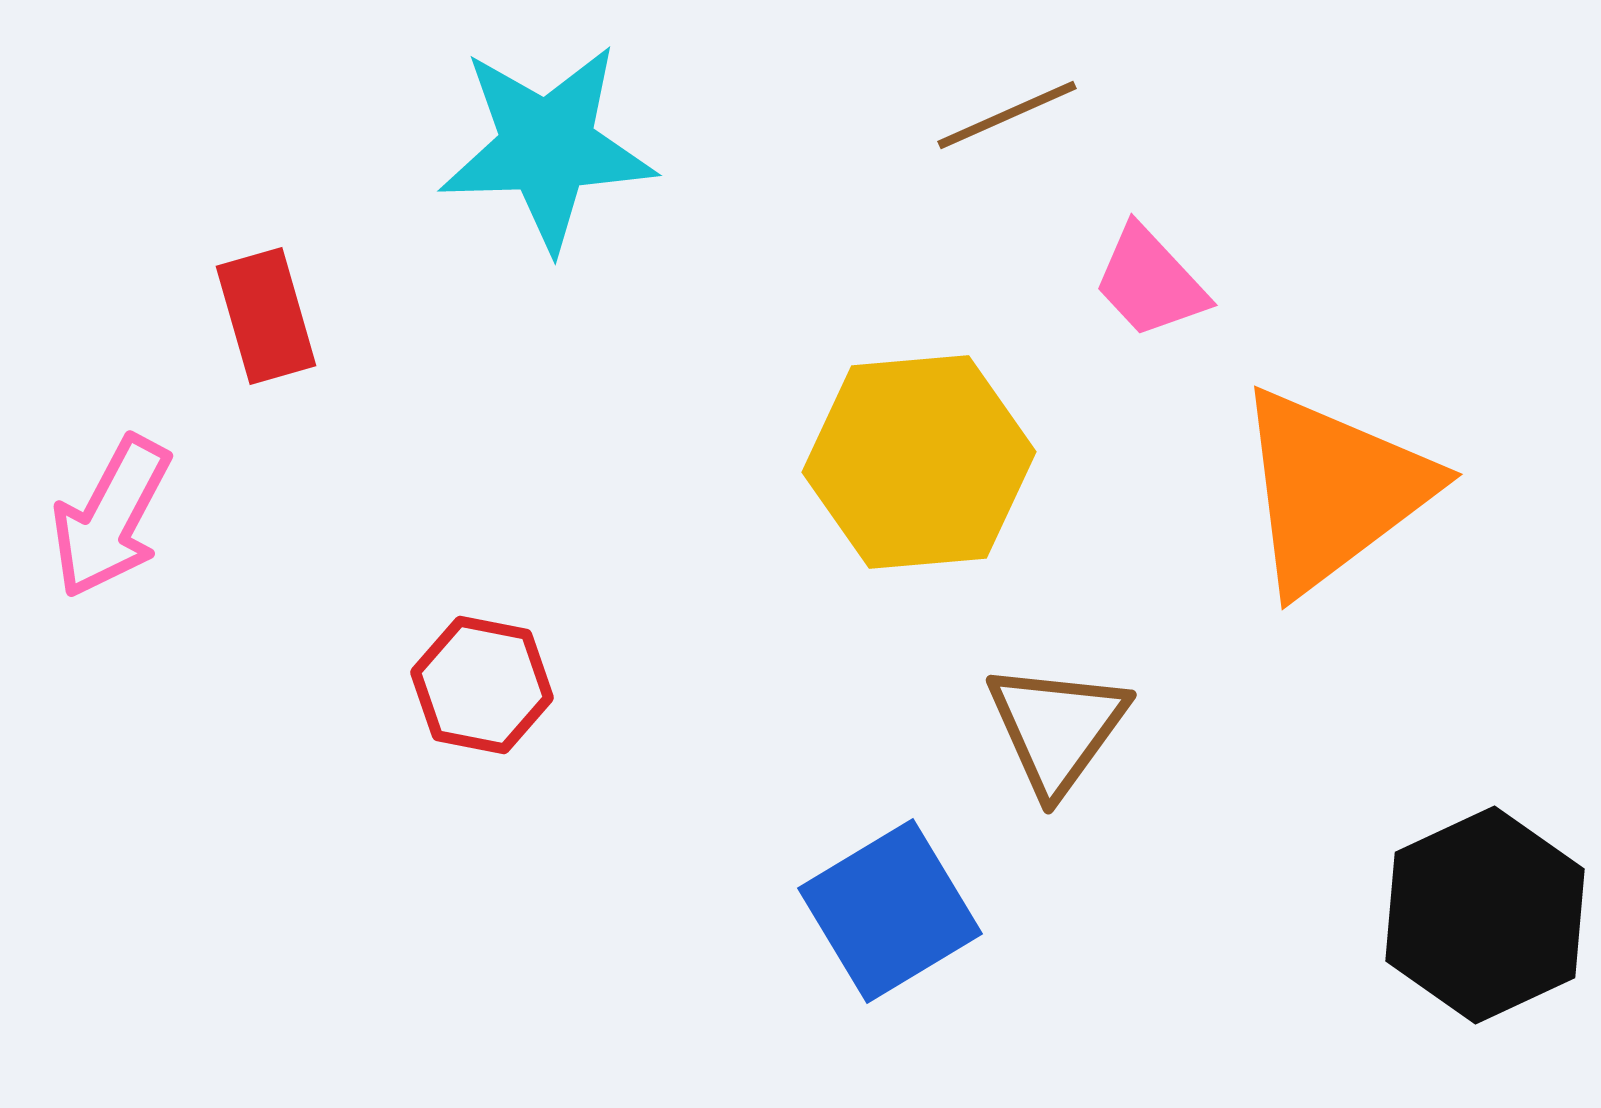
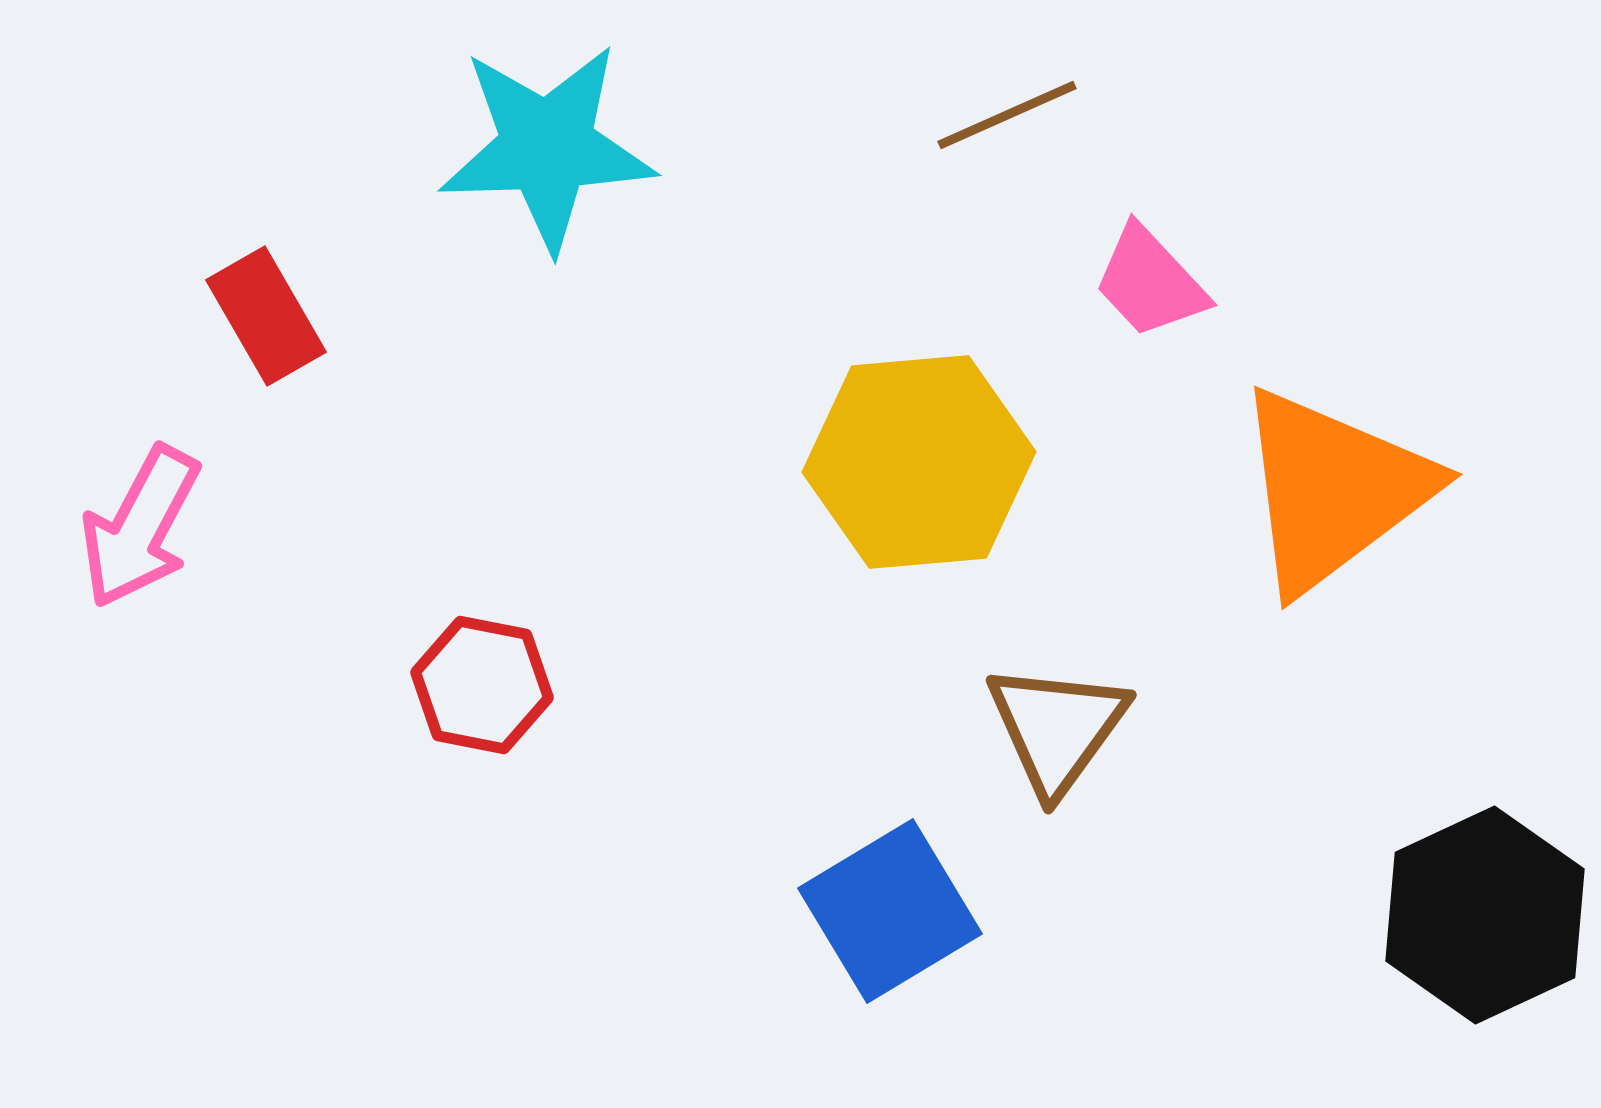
red rectangle: rotated 14 degrees counterclockwise
pink arrow: moved 29 px right, 10 px down
